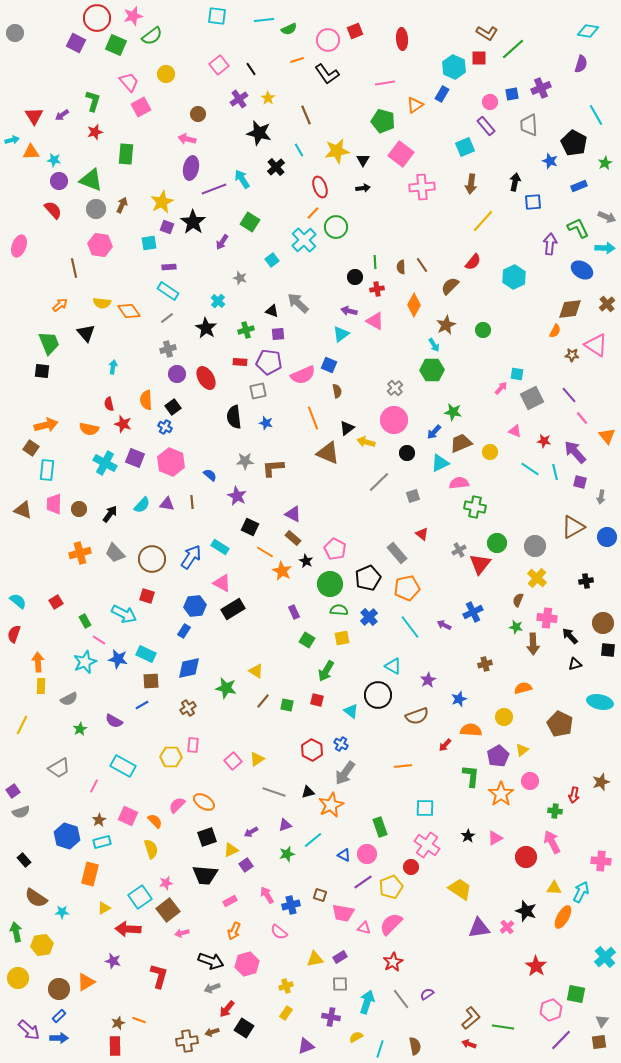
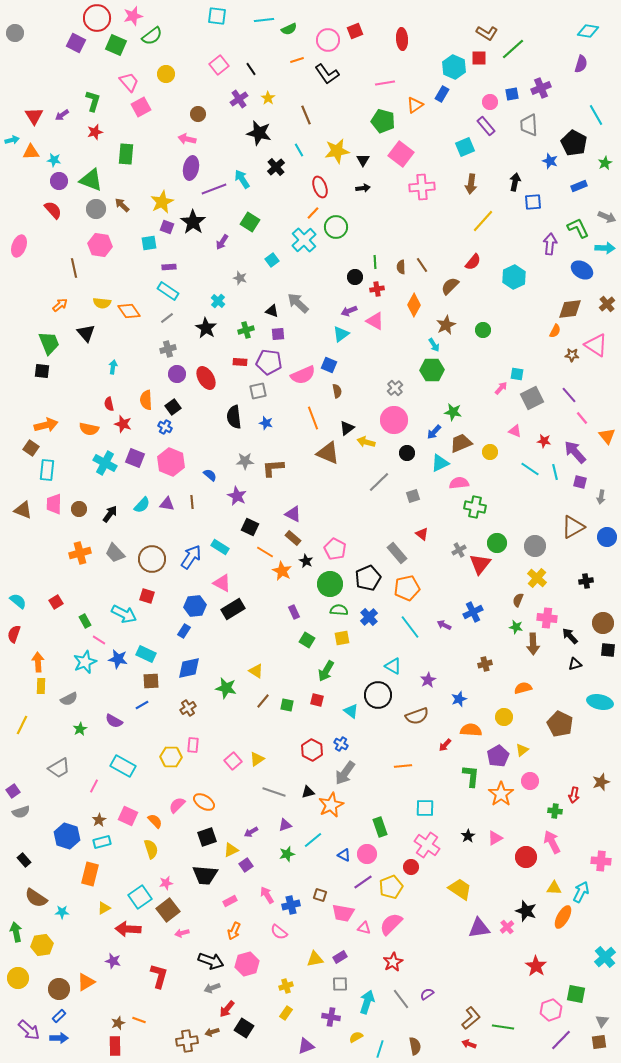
brown arrow at (122, 205): rotated 70 degrees counterclockwise
purple arrow at (349, 311): rotated 35 degrees counterclockwise
